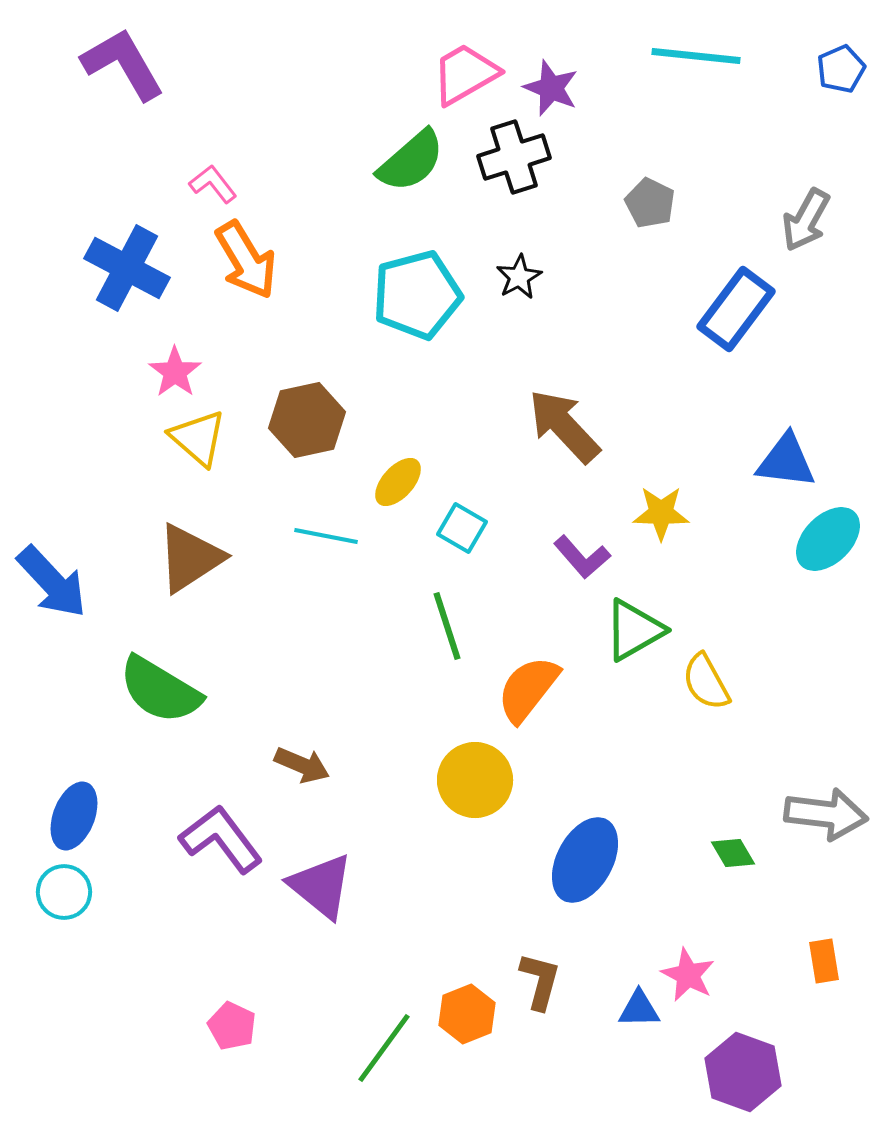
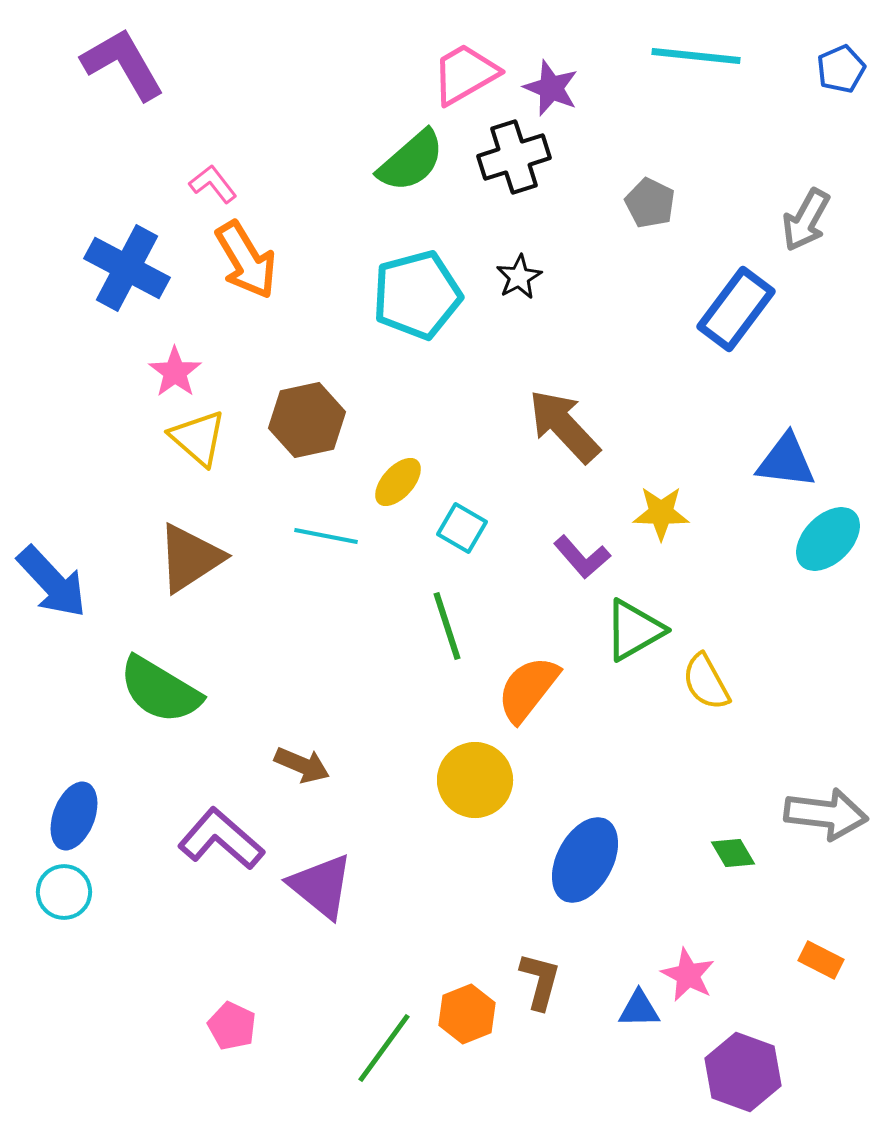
purple L-shape at (221, 839): rotated 12 degrees counterclockwise
orange rectangle at (824, 961): moved 3 px left, 1 px up; rotated 54 degrees counterclockwise
